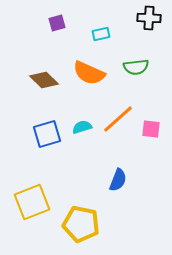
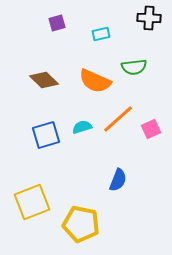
green semicircle: moved 2 px left
orange semicircle: moved 6 px right, 8 px down
pink square: rotated 30 degrees counterclockwise
blue square: moved 1 px left, 1 px down
